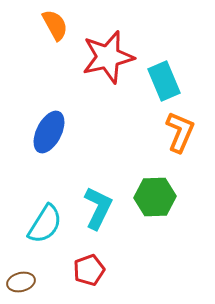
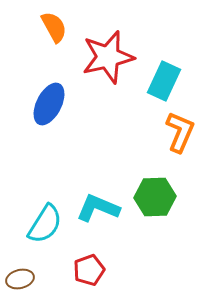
orange semicircle: moved 1 px left, 2 px down
cyan rectangle: rotated 48 degrees clockwise
blue ellipse: moved 28 px up
cyan L-shape: rotated 93 degrees counterclockwise
brown ellipse: moved 1 px left, 3 px up
